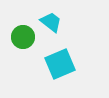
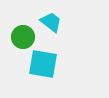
cyan square: moved 17 px left; rotated 32 degrees clockwise
